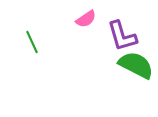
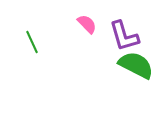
pink semicircle: moved 1 px right, 5 px down; rotated 100 degrees counterclockwise
purple L-shape: moved 2 px right
